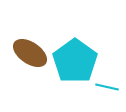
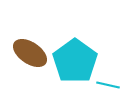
cyan line: moved 1 px right, 2 px up
